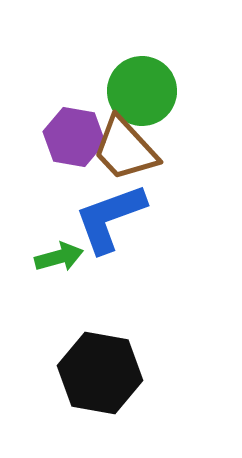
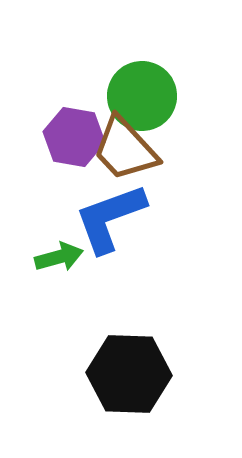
green circle: moved 5 px down
black hexagon: moved 29 px right, 1 px down; rotated 8 degrees counterclockwise
